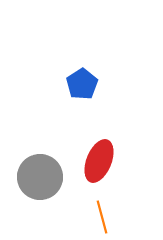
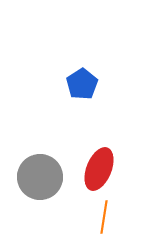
red ellipse: moved 8 px down
orange line: moved 2 px right; rotated 24 degrees clockwise
